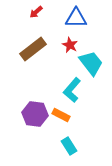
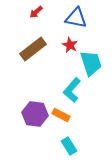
blue triangle: rotated 10 degrees clockwise
cyan trapezoid: rotated 20 degrees clockwise
